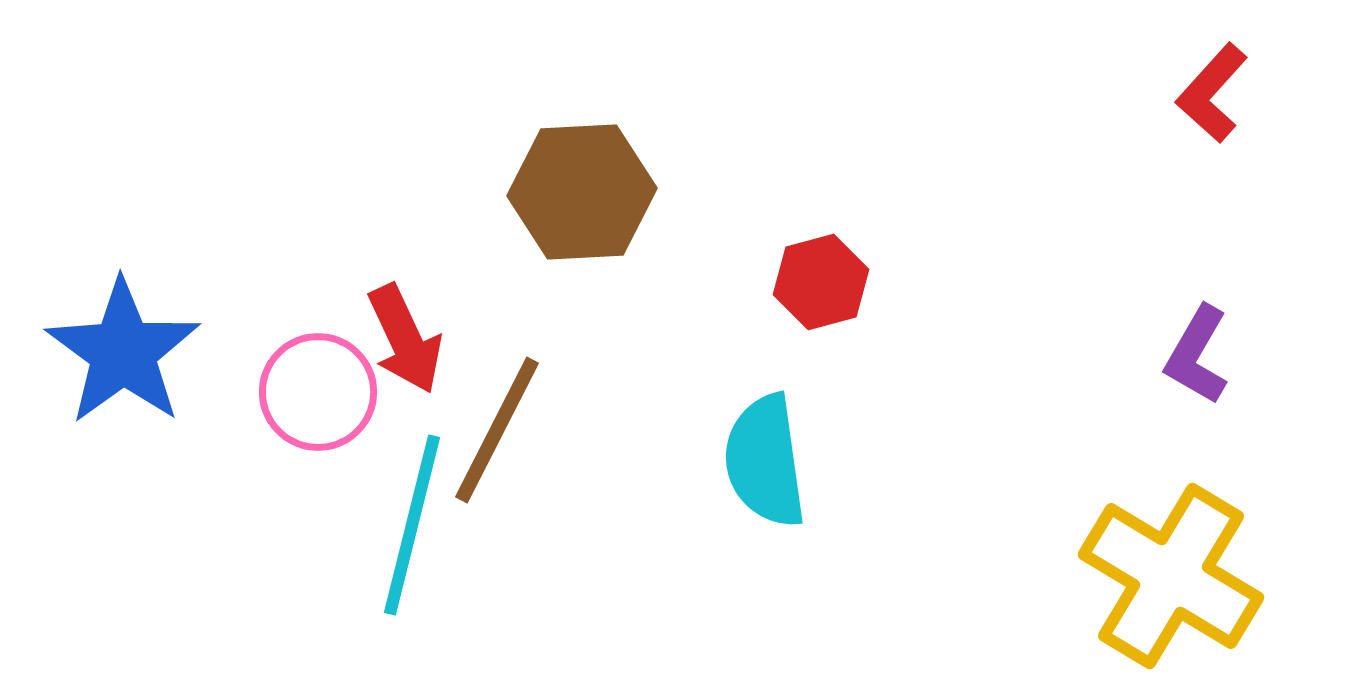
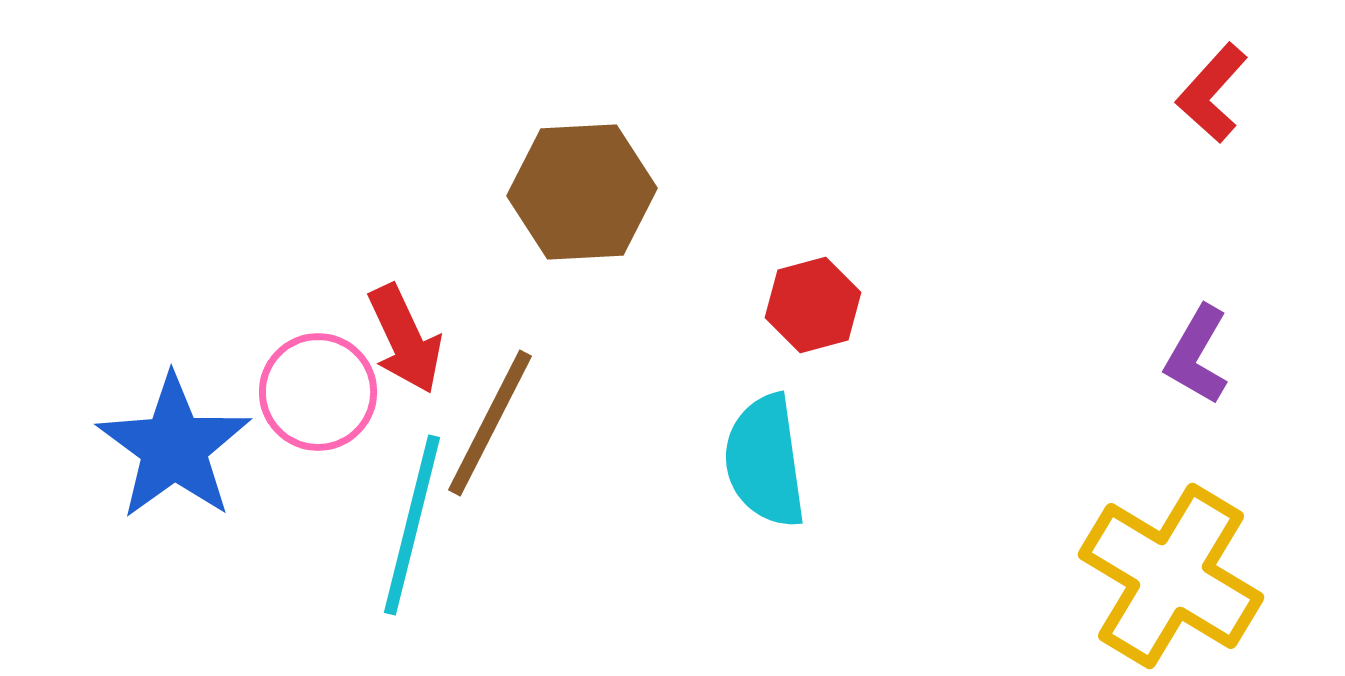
red hexagon: moved 8 px left, 23 px down
blue star: moved 51 px right, 95 px down
brown line: moved 7 px left, 7 px up
